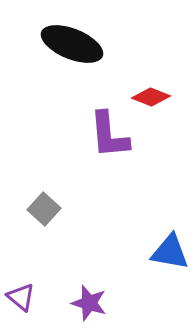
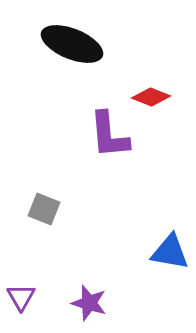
gray square: rotated 20 degrees counterclockwise
purple triangle: rotated 20 degrees clockwise
